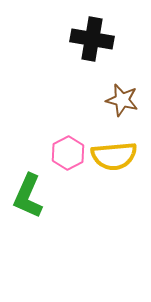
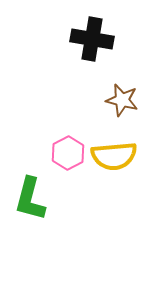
green L-shape: moved 2 px right, 3 px down; rotated 9 degrees counterclockwise
